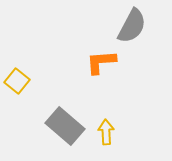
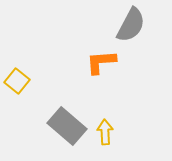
gray semicircle: moved 1 px left, 1 px up
gray rectangle: moved 2 px right
yellow arrow: moved 1 px left
